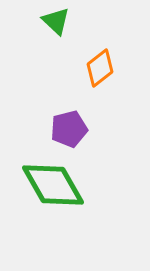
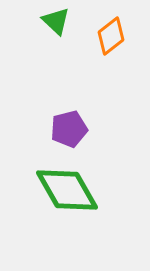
orange diamond: moved 11 px right, 32 px up
green diamond: moved 14 px right, 5 px down
